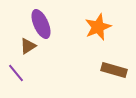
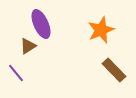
orange star: moved 3 px right, 3 px down
brown rectangle: rotated 30 degrees clockwise
